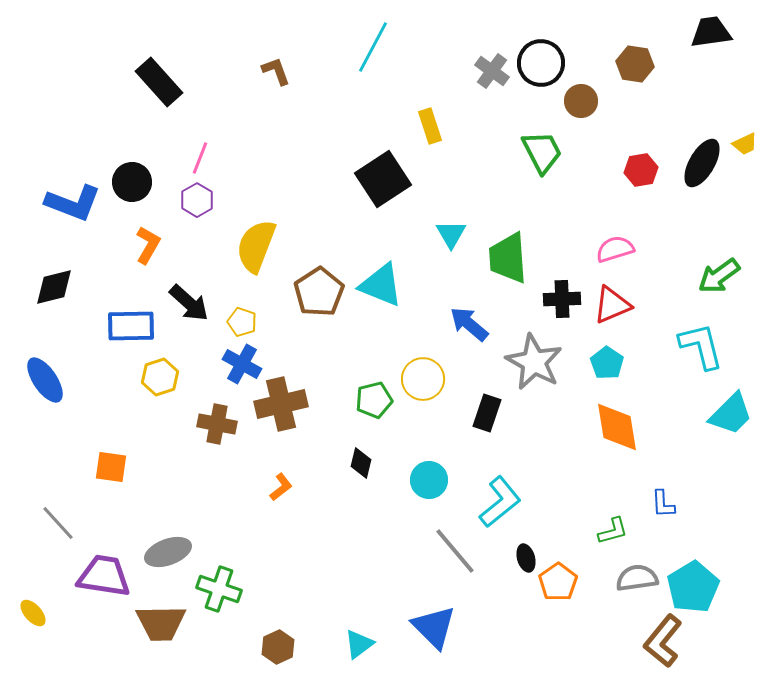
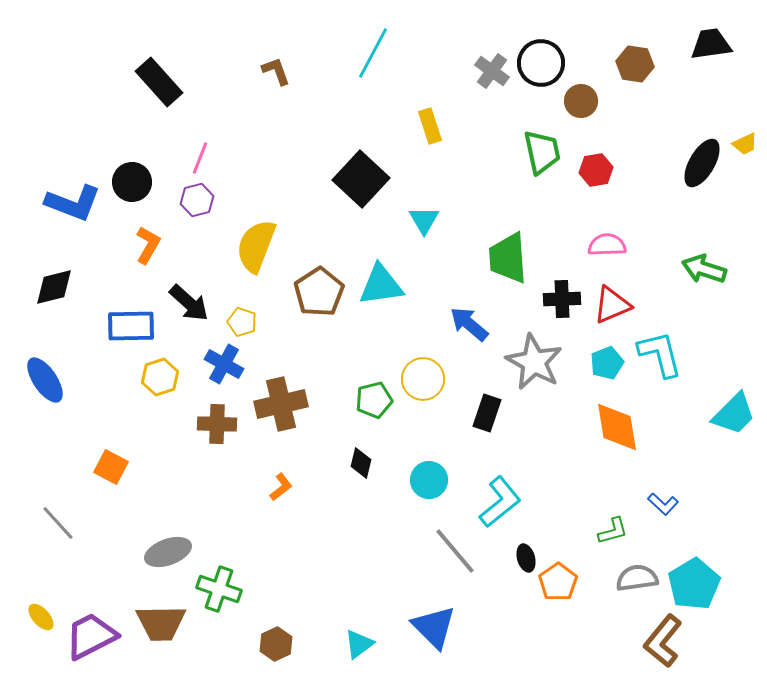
black trapezoid at (711, 32): moved 12 px down
cyan line at (373, 47): moved 6 px down
green trapezoid at (542, 152): rotated 15 degrees clockwise
red hexagon at (641, 170): moved 45 px left
black square at (383, 179): moved 22 px left; rotated 14 degrees counterclockwise
purple hexagon at (197, 200): rotated 16 degrees clockwise
cyan triangle at (451, 234): moved 27 px left, 14 px up
pink semicircle at (615, 249): moved 8 px left, 4 px up; rotated 15 degrees clockwise
green arrow at (719, 276): moved 15 px left, 7 px up; rotated 54 degrees clockwise
cyan triangle at (381, 285): rotated 30 degrees counterclockwise
cyan L-shape at (701, 346): moved 41 px left, 8 px down
cyan pentagon at (607, 363): rotated 16 degrees clockwise
blue cross at (242, 364): moved 18 px left
cyan trapezoid at (731, 414): moved 3 px right
brown cross at (217, 424): rotated 9 degrees counterclockwise
orange square at (111, 467): rotated 20 degrees clockwise
blue L-shape at (663, 504): rotated 44 degrees counterclockwise
purple trapezoid at (104, 576): moved 13 px left, 60 px down; rotated 36 degrees counterclockwise
cyan pentagon at (693, 587): moved 1 px right, 3 px up
yellow ellipse at (33, 613): moved 8 px right, 4 px down
brown hexagon at (278, 647): moved 2 px left, 3 px up
